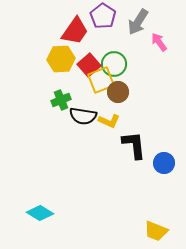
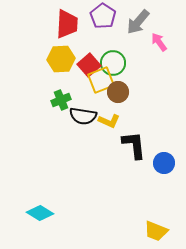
gray arrow: rotated 8 degrees clockwise
red trapezoid: moved 8 px left, 7 px up; rotated 32 degrees counterclockwise
green circle: moved 1 px left, 1 px up
